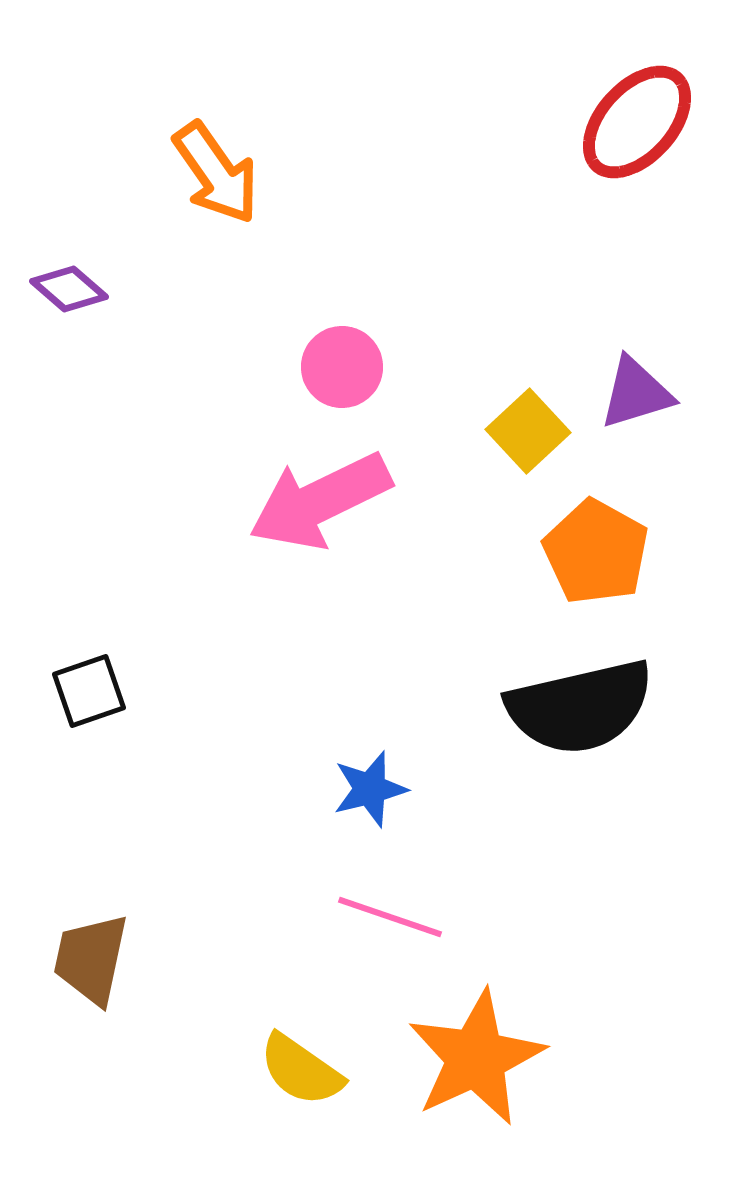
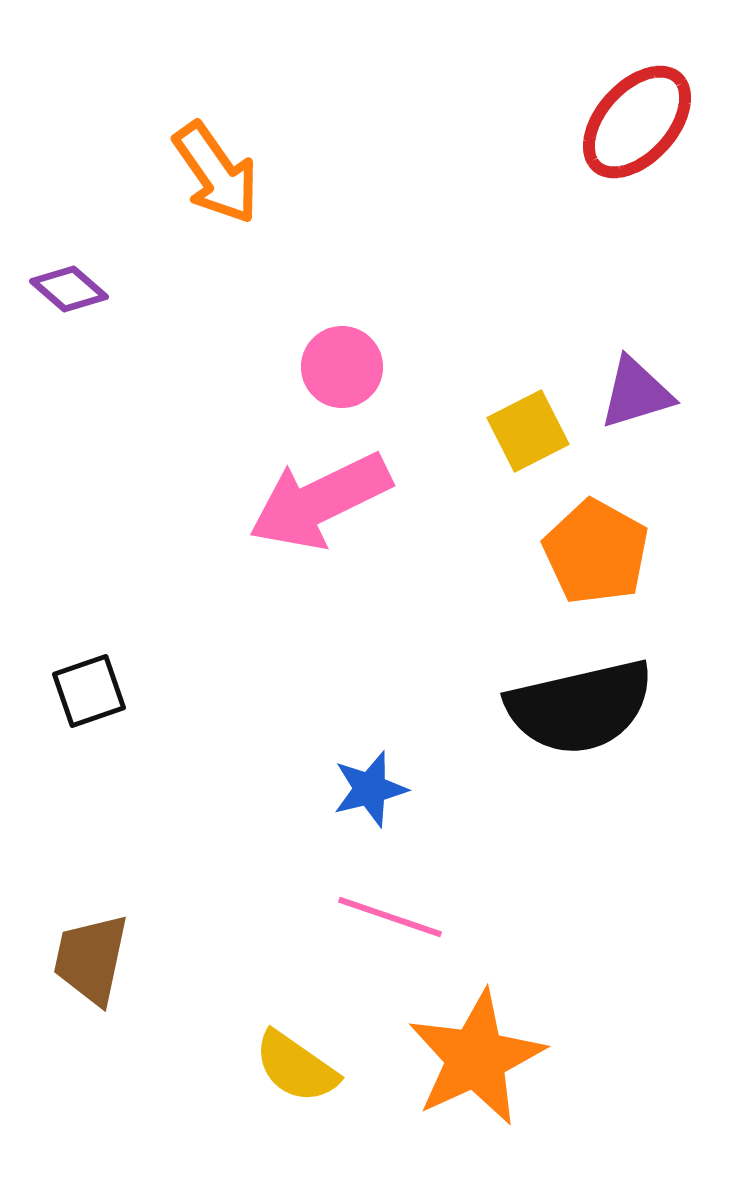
yellow square: rotated 16 degrees clockwise
yellow semicircle: moved 5 px left, 3 px up
